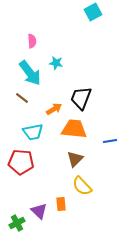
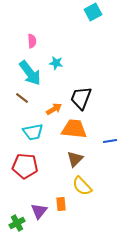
red pentagon: moved 4 px right, 4 px down
purple triangle: rotated 24 degrees clockwise
